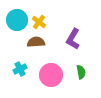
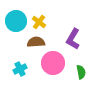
cyan circle: moved 1 px left, 1 px down
pink circle: moved 2 px right, 12 px up
